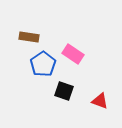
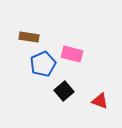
pink rectangle: moved 1 px left; rotated 20 degrees counterclockwise
blue pentagon: rotated 10 degrees clockwise
black square: rotated 30 degrees clockwise
